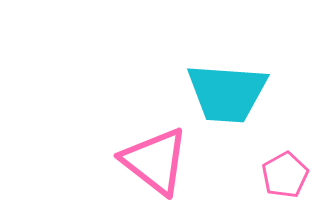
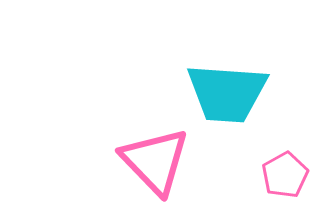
pink triangle: rotated 8 degrees clockwise
